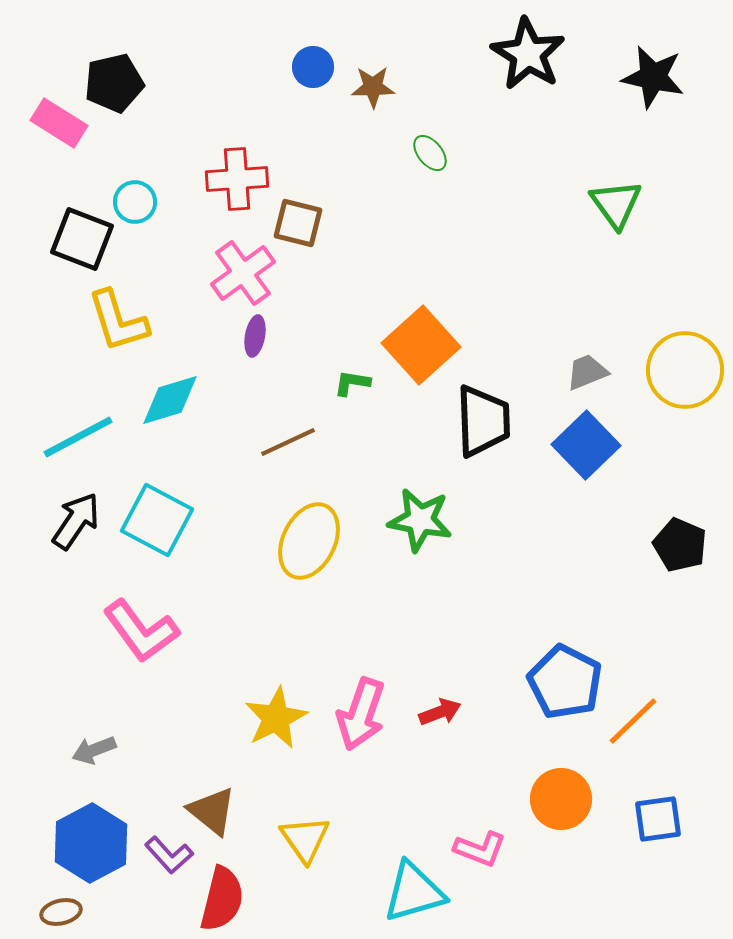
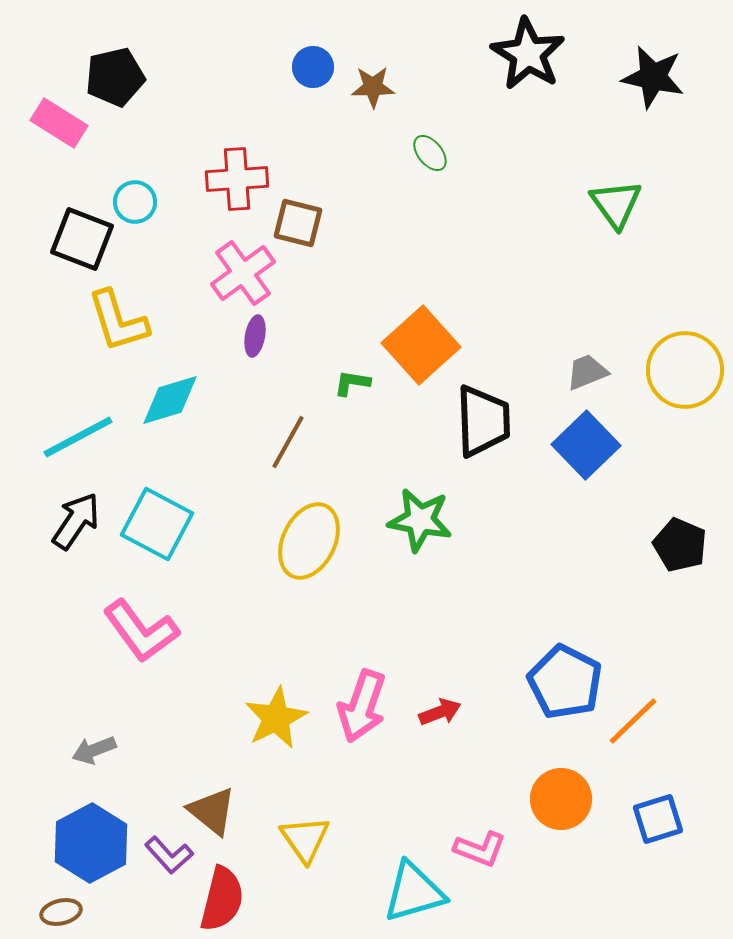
black pentagon at (114, 83): moved 1 px right, 6 px up
brown line at (288, 442): rotated 36 degrees counterclockwise
cyan square at (157, 520): moved 4 px down
pink arrow at (361, 714): moved 1 px right, 8 px up
blue square at (658, 819): rotated 9 degrees counterclockwise
